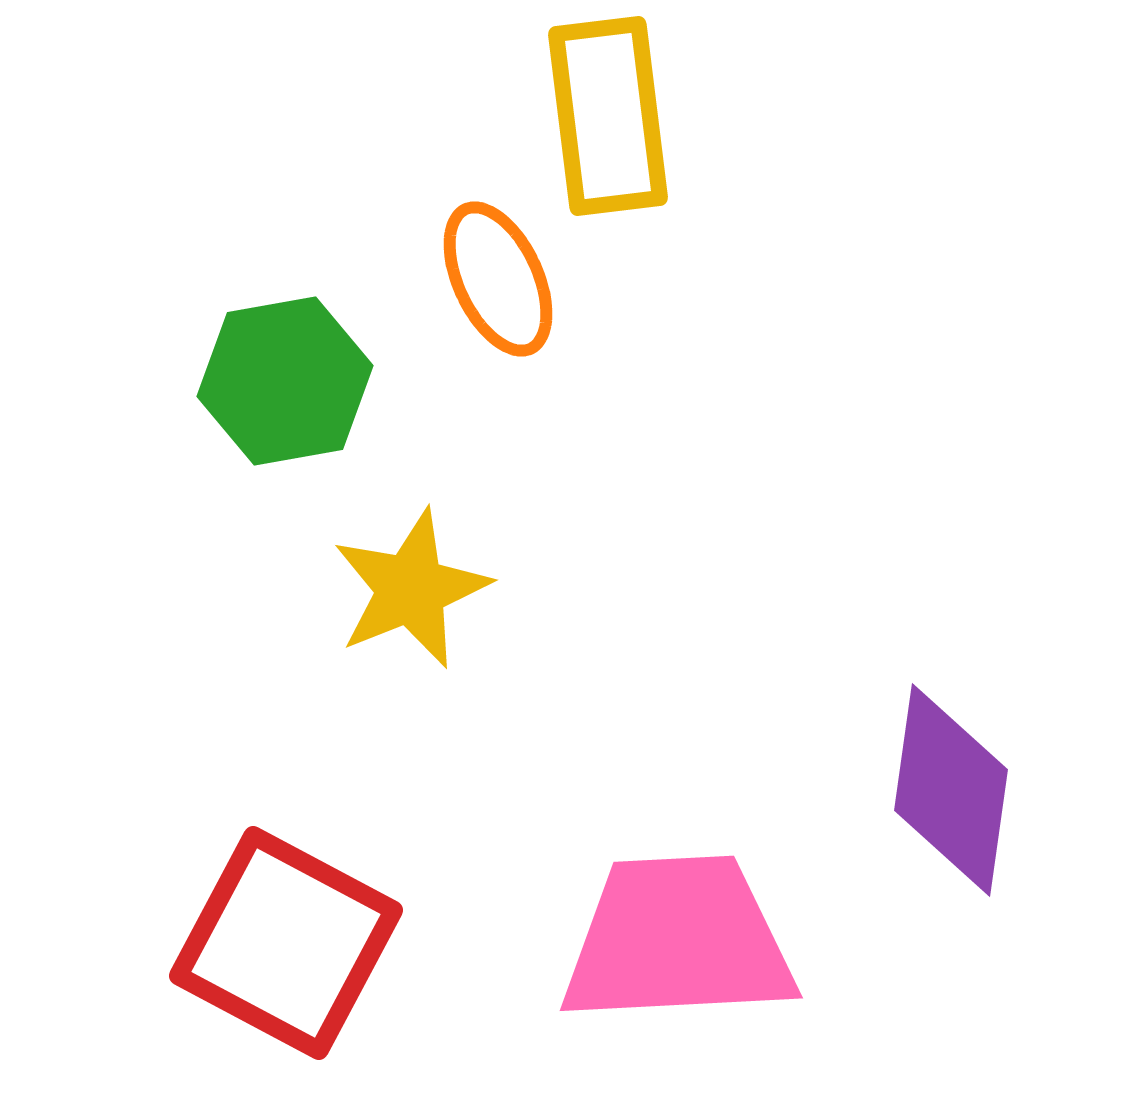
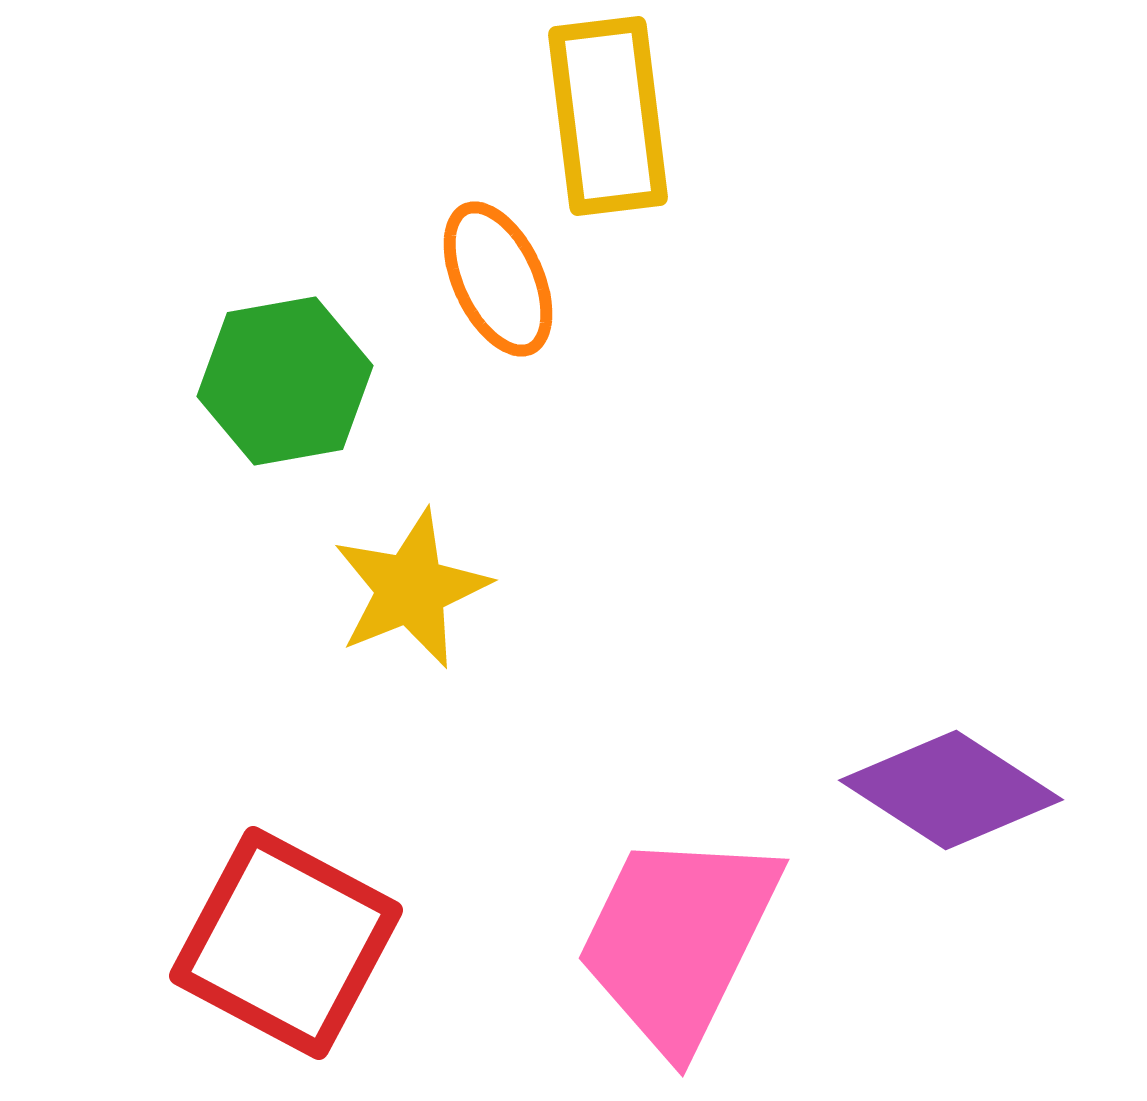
purple diamond: rotated 65 degrees counterclockwise
pink trapezoid: rotated 61 degrees counterclockwise
